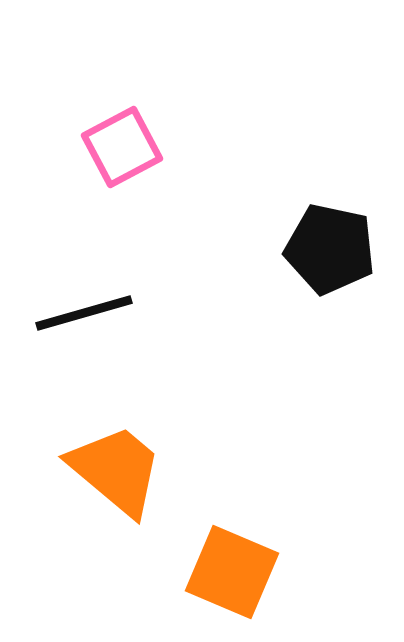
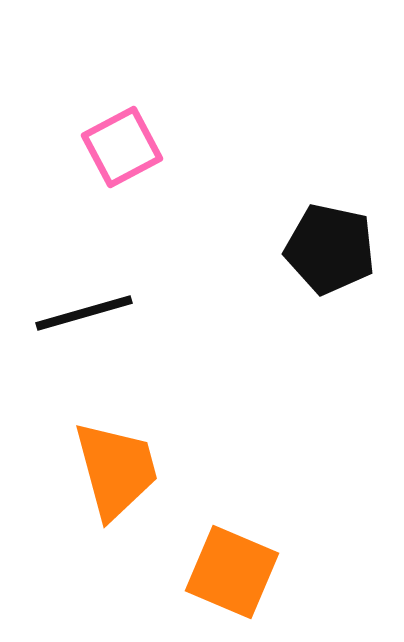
orange trapezoid: rotated 35 degrees clockwise
